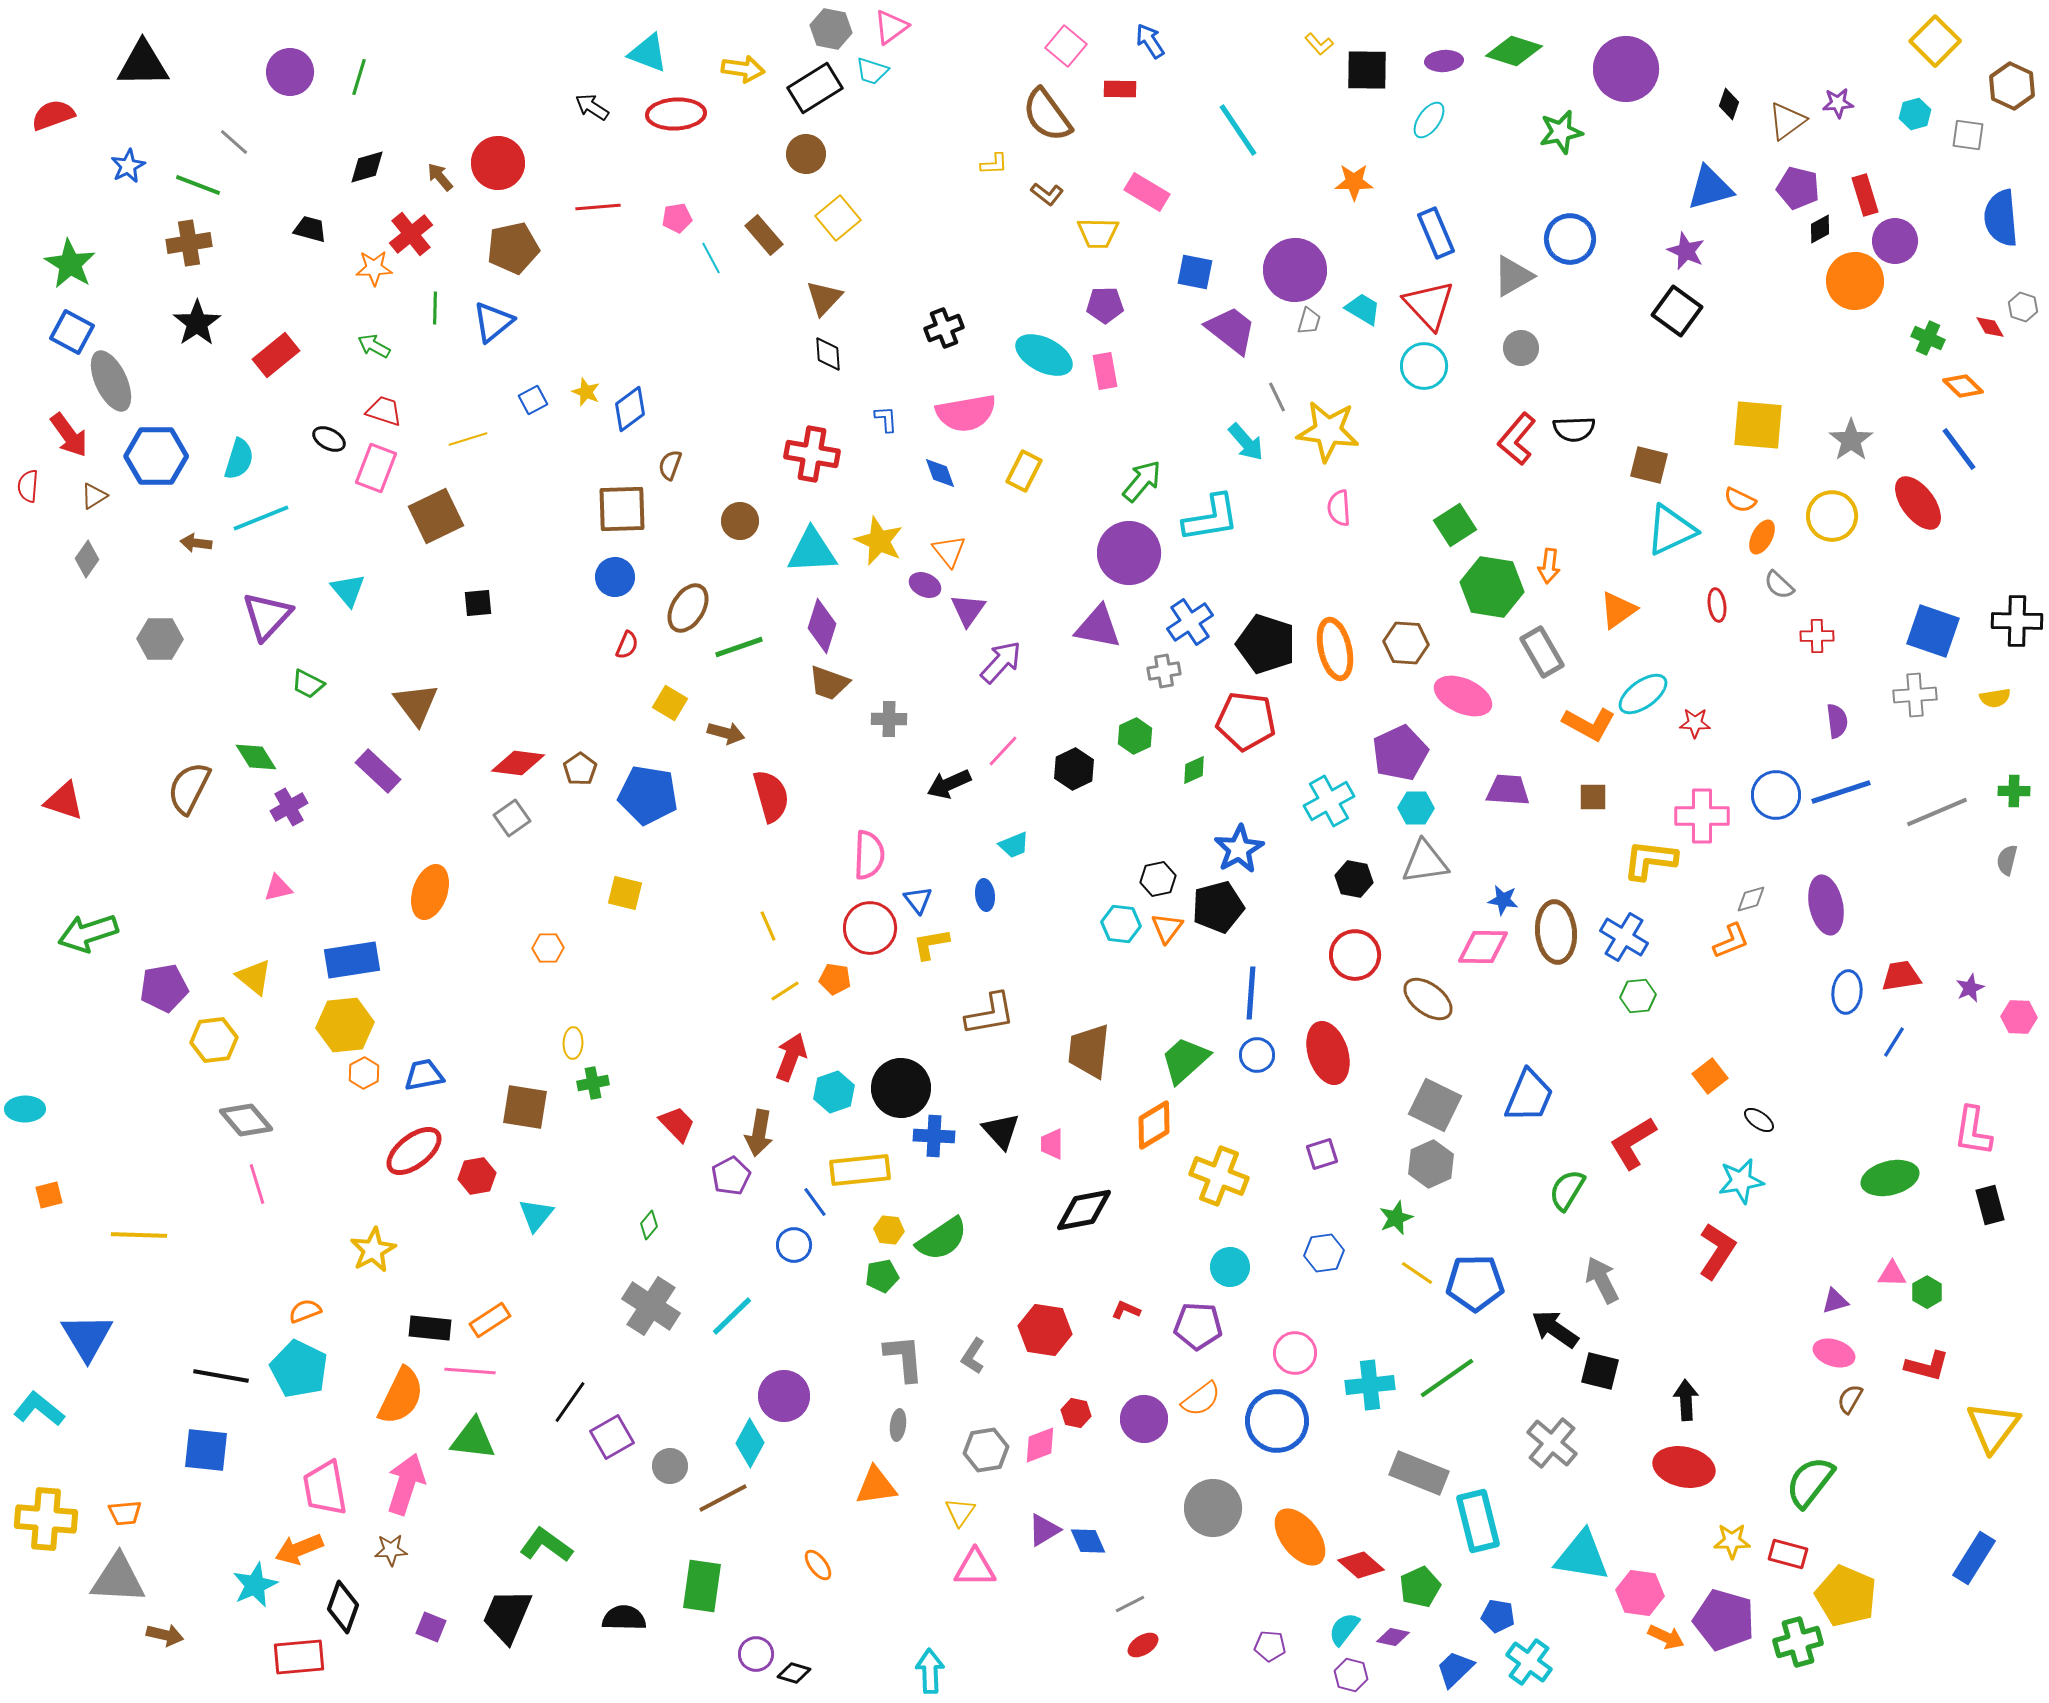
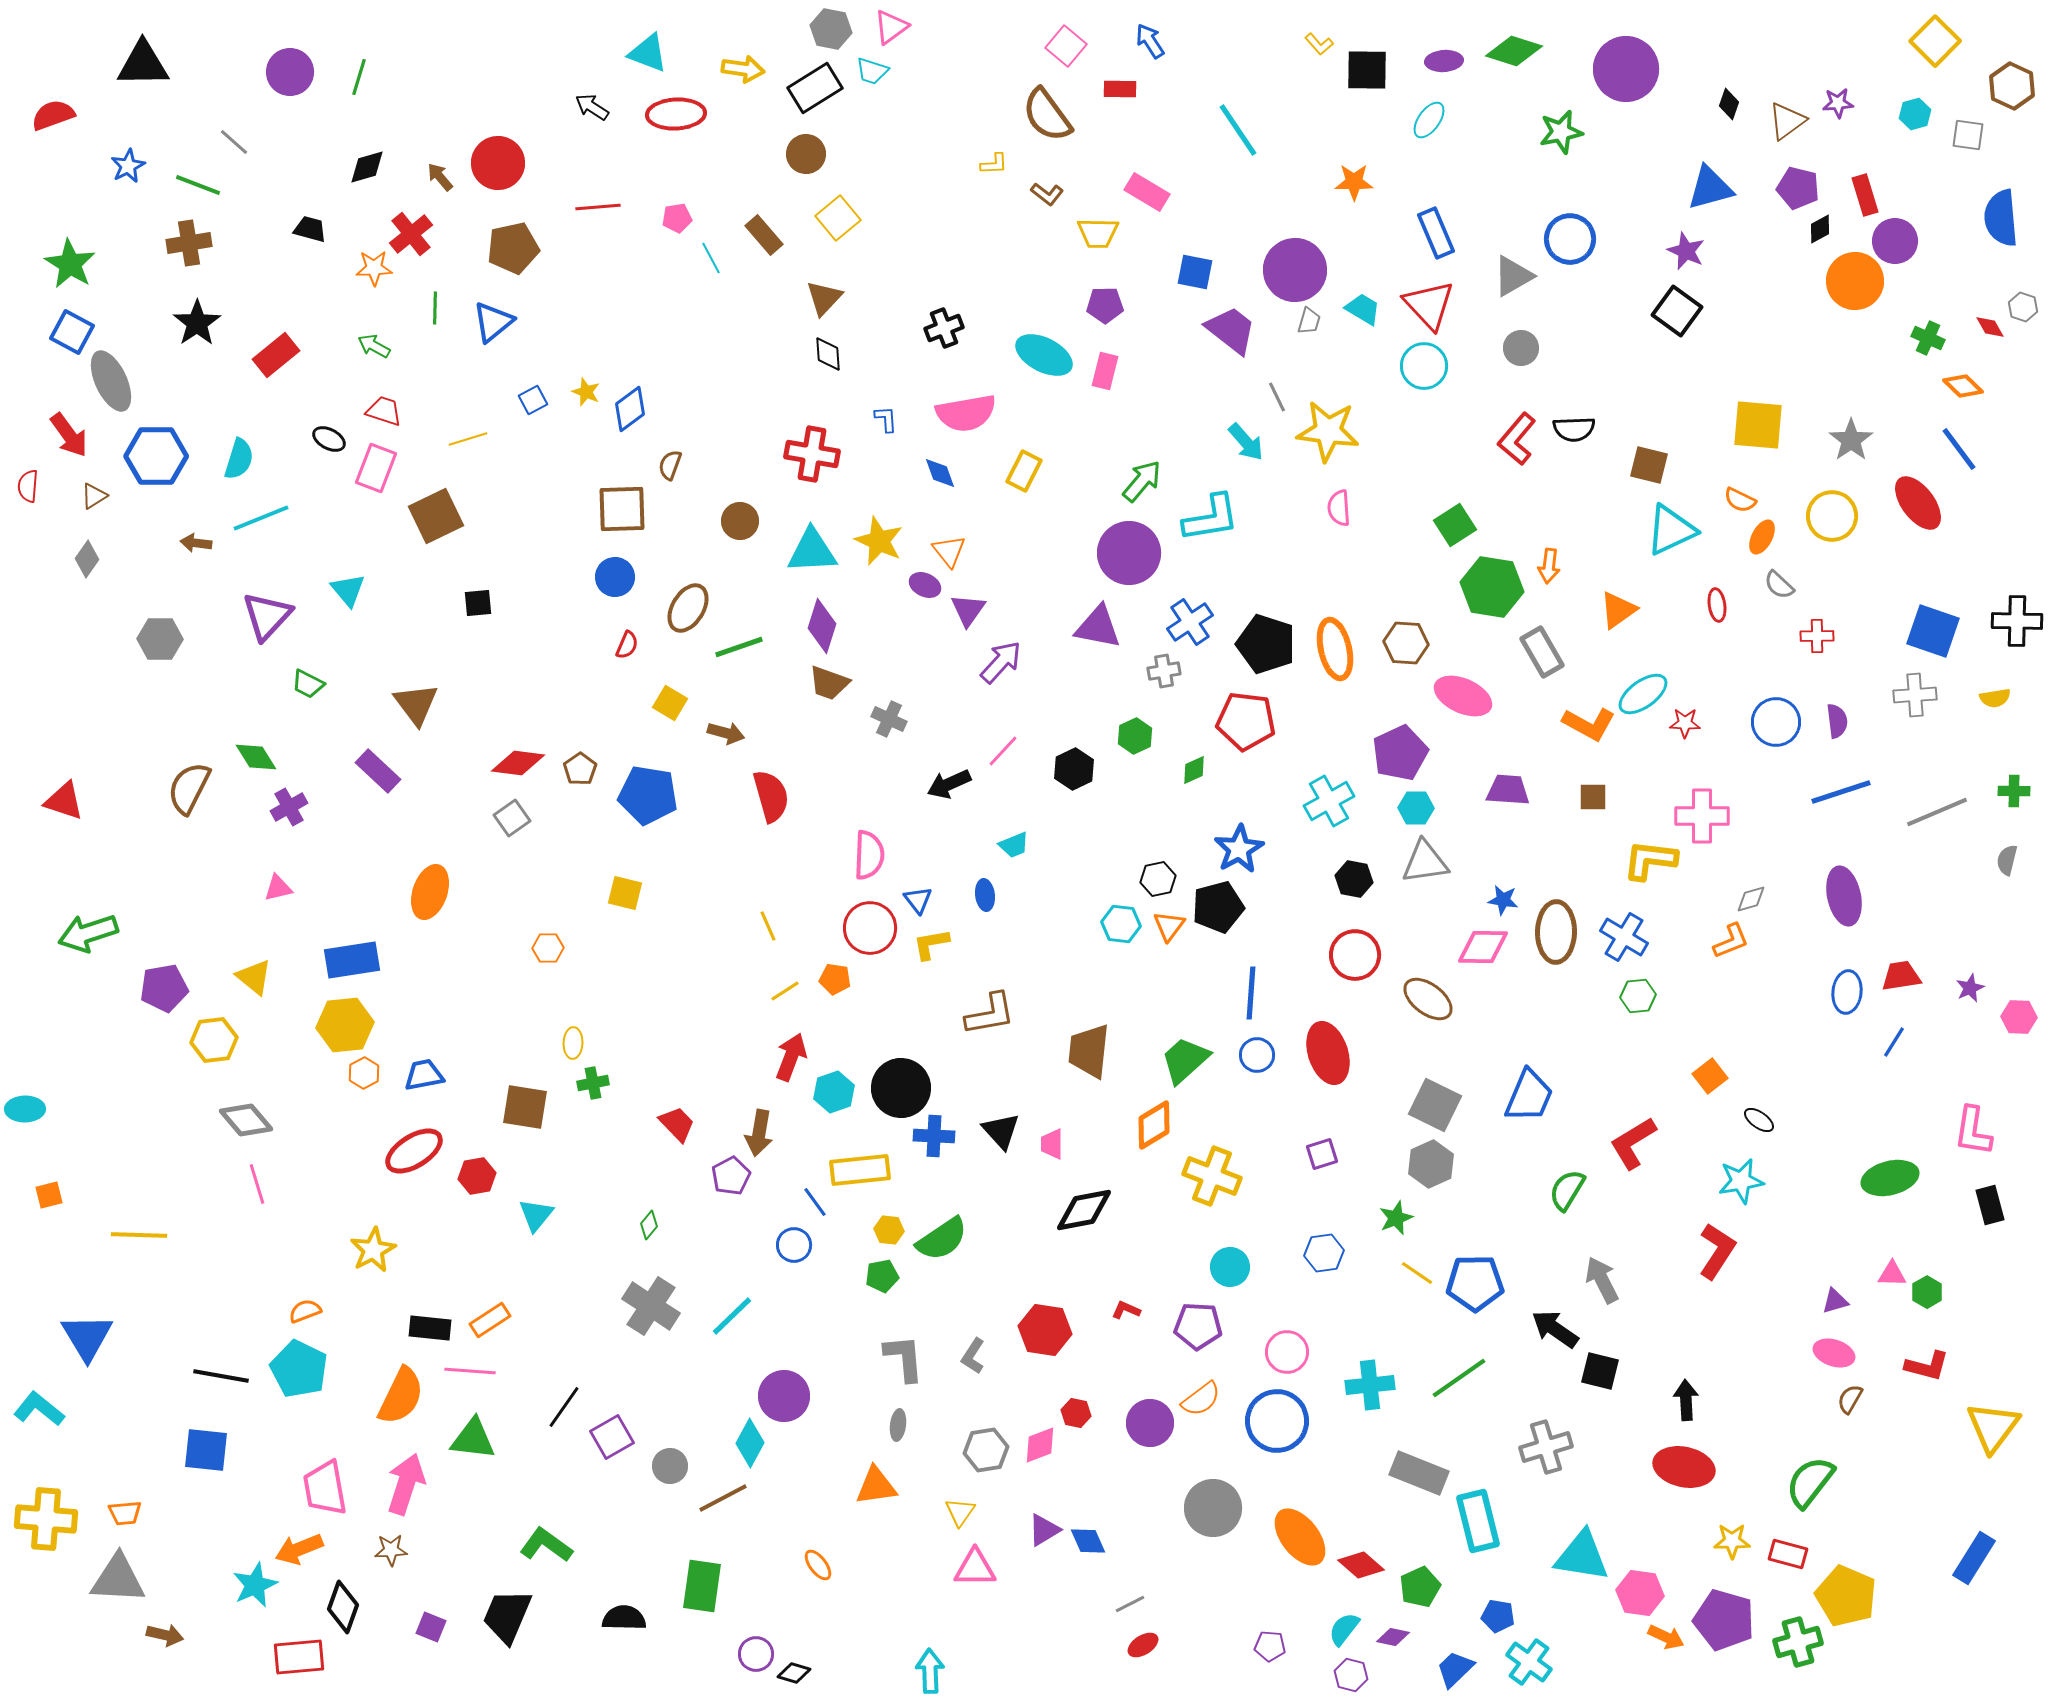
pink rectangle at (1105, 371): rotated 24 degrees clockwise
gray cross at (889, 719): rotated 24 degrees clockwise
red star at (1695, 723): moved 10 px left
blue circle at (1776, 795): moved 73 px up
purple ellipse at (1826, 905): moved 18 px right, 9 px up
orange triangle at (1167, 928): moved 2 px right, 2 px up
brown ellipse at (1556, 932): rotated 6 degrees clockwise
red ellipse at (414, 1151): rotated 6 degrees clockwise
yellow cross at (1219, 1176): moved 7 px left
pink circle at (1295, 1353): moved 8 px left, 1 px up
green line at (1447, 1378): moved 12 px right
black line at (570, 1402): moved 6 px left, 5 px down
purple circle at (1144, 1419): moved 6 px right, 4 px down
gray cross at (1552, 1443): moved 6 px left, 4 px down; rotated 33 degrees clockwise
